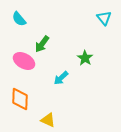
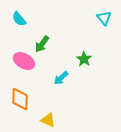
green star: moved 1 px left, 1 px down
